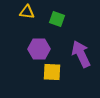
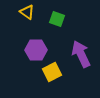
yellow triangle: rotated 28 degrees clockwise
purple hexagon: moved 3 px left, 1 px down
yellow square: rotated 30 degrees counterclockwise
